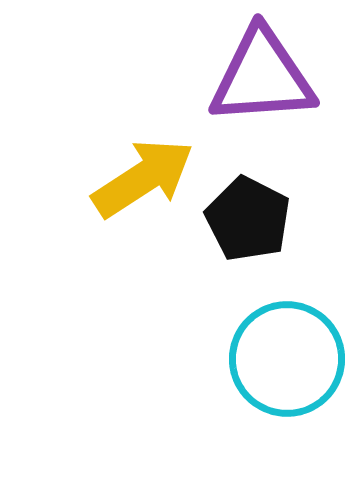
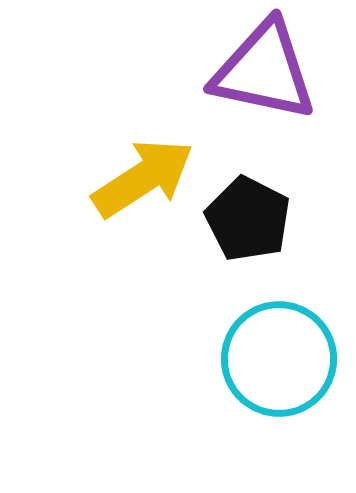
purple triangle: moved 2 px right, 6 px up; rotated 16 degrees clockwise
cyan circle: moved 8 px left
